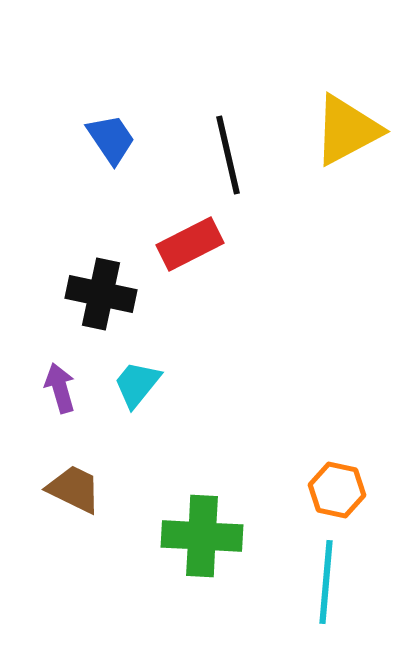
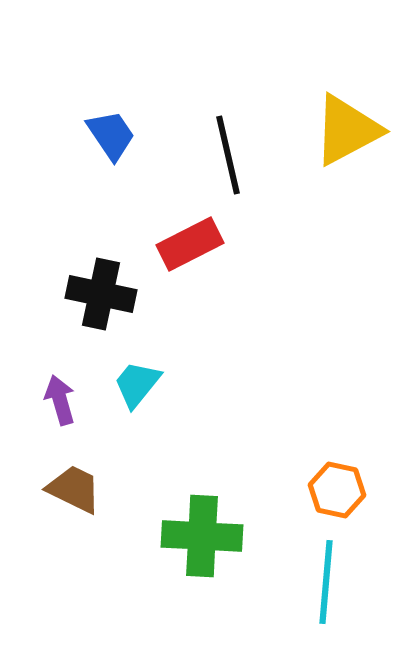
blue trapezoid: moved 4 px up
purple arrow: moved 12 px down
